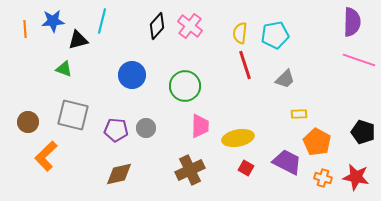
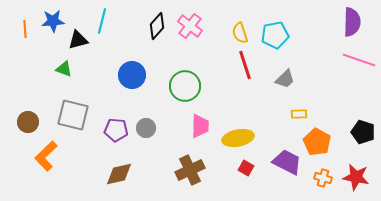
yellow semicircle: rotated 25 degrees counterclockwise
